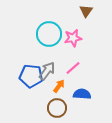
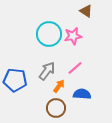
brown triangle: rotated 32 degrees counterclockwise
pink star: moved 2 px up
pink line: moved 2 px right
blue pentagon: moved 16 px left, 4 px down
brown circle: moved 1 px left
